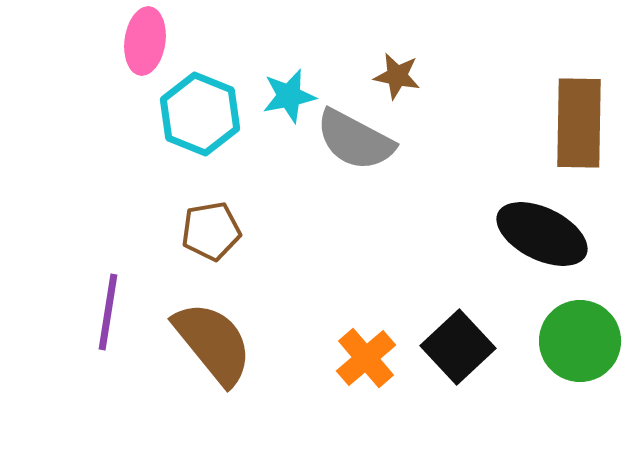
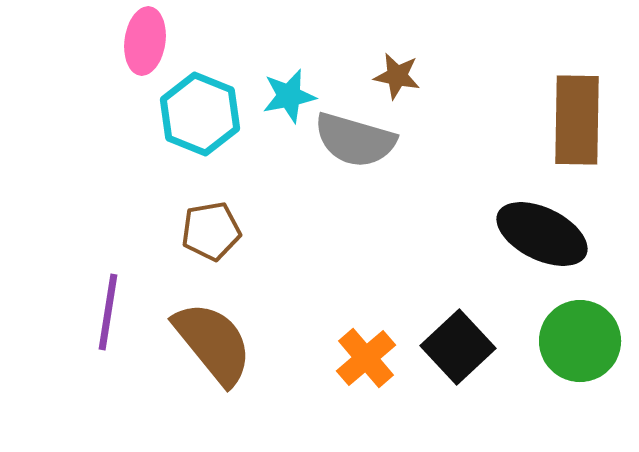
brown rectangle: moved 2 px left, 3 px up
gray semicircle: rotated 12 degrees counterclockwise
